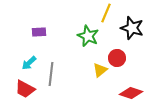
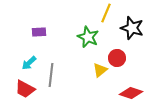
green star: moved 1 px down
gray line: moved 1 px down
